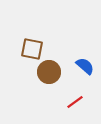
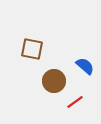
brown circle: moved 5 px right, 9 px down
